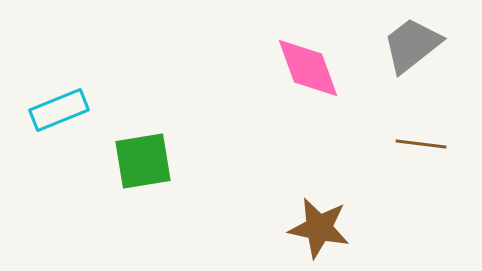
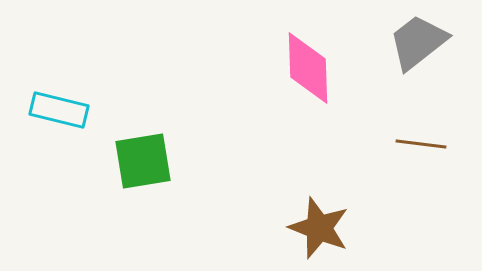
gray trapezoid: moved 6 px right, 3 px up
pink diamond: rotated 18 degrees clockwise
cyan rectangle: rotated 36 degrees clockwise
brown star: rotated 10 degrees clockwise
